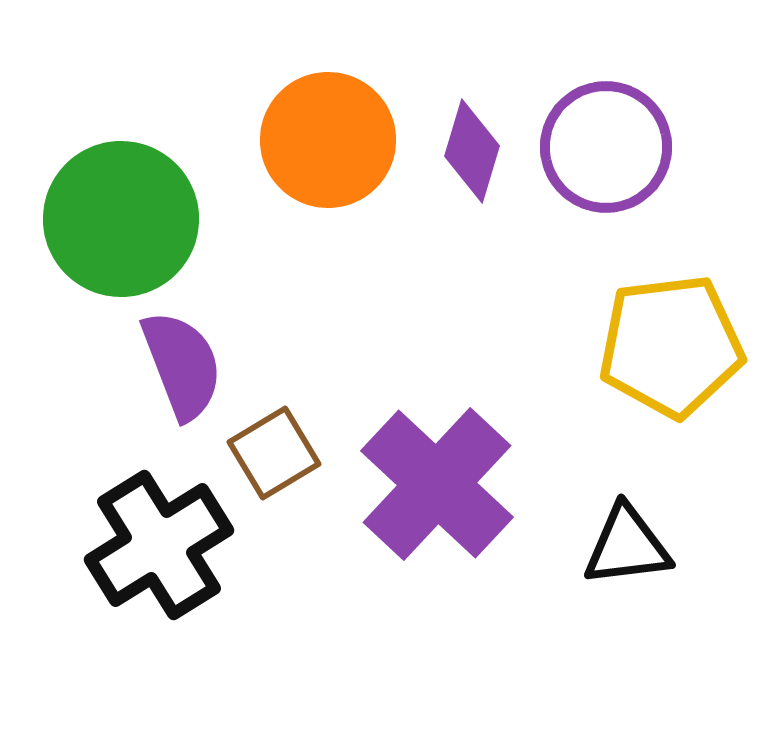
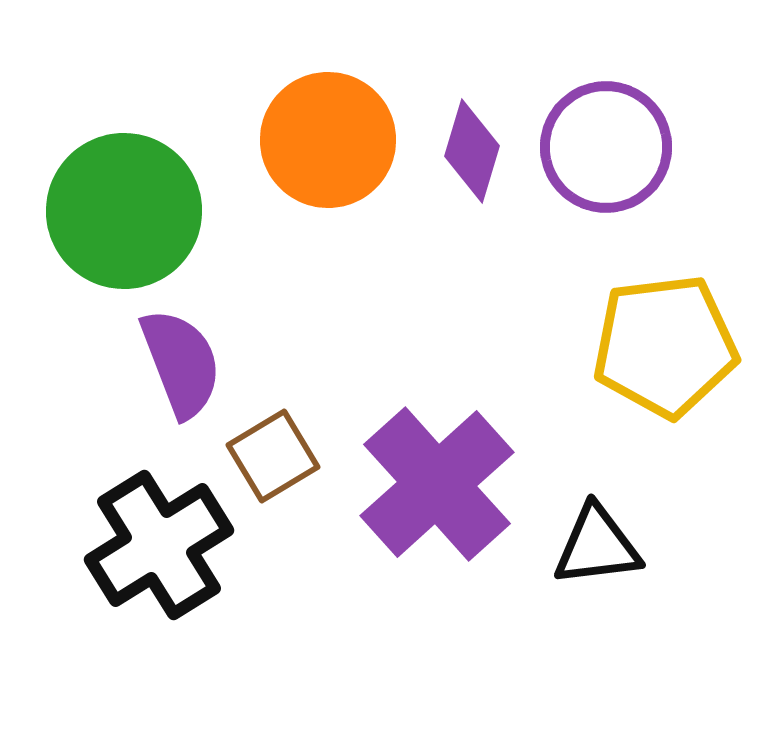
green circle: moved 3 px right, 8 px up
yellow pentagon: moved 6 px left
purple semicircle: moved 1 px left, 2 px up
brown square: moved 1 px left, 3 px down
purple cross: rotated 5 degrees clockwise
black triangle: moved 30 px left
